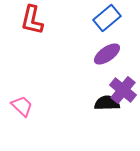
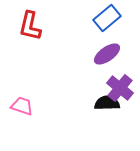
red L-shape: moved 2 px left, 6 px down
purple cross: moved 3 px left, 2 px up
pink trapezoid: rotated 25 degrees counterclockwise
